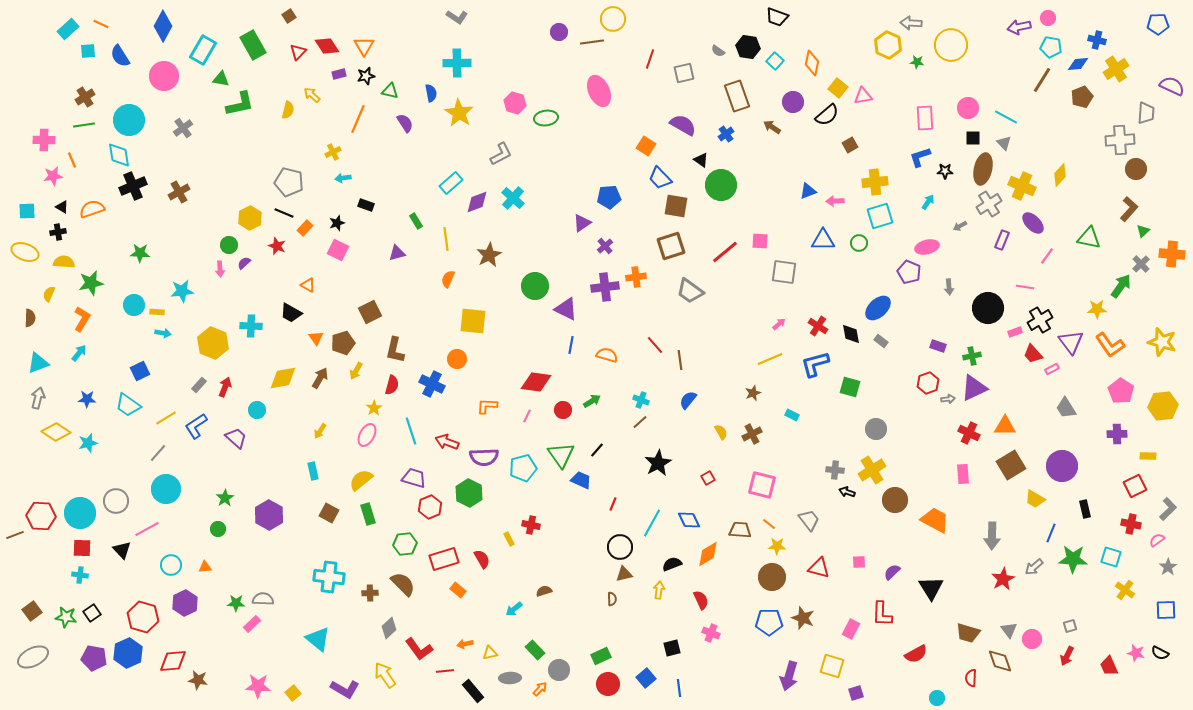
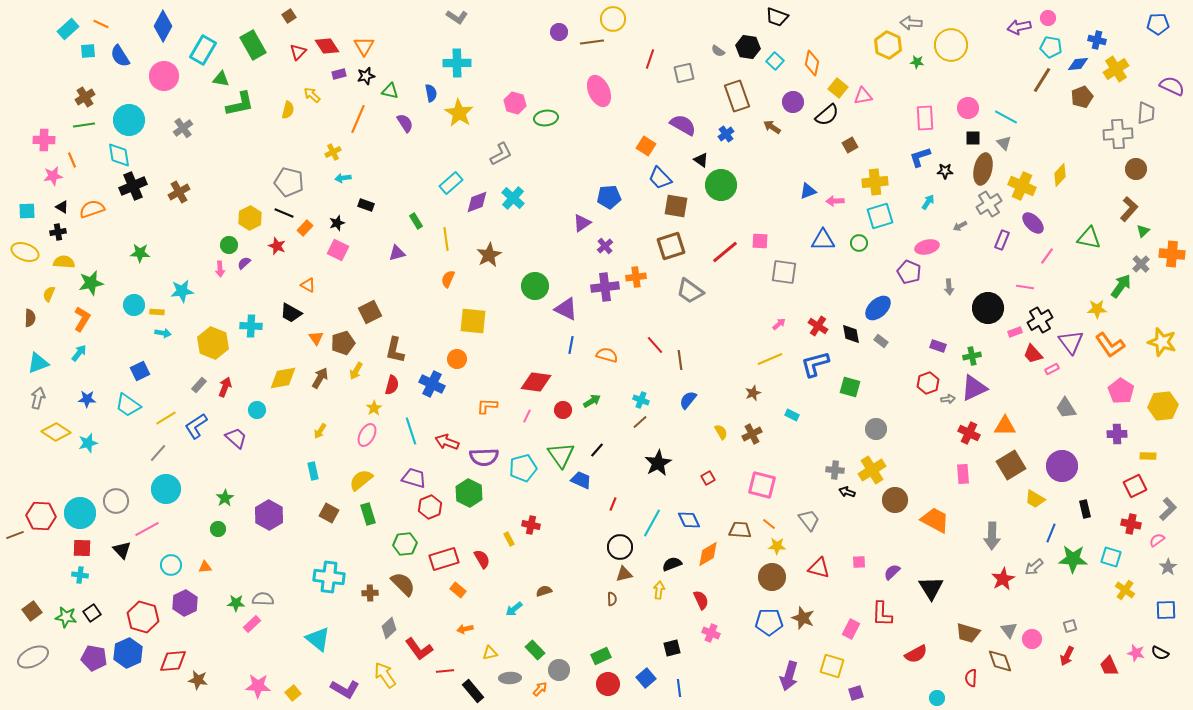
gray cross at (1120, 140): moved 2 px left, 6 px up
orange arrow at (465, 644): moved 15 px up
